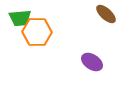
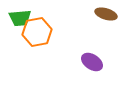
brown ellipse: rotated 25 degrees counterclockwise
orange hexagon: rotated 12 degrees counterclockwise
